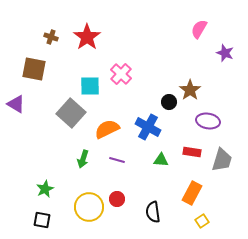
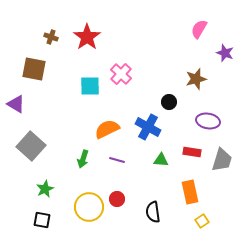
brown star: moved 6 px right, 11 px up; rotated 20 degrees clockwise
gray square: moved 40 px left, 33 px down
orange rectangle: moved 2 px left, 1 px up; rotated 40 degrees counterclockwise
